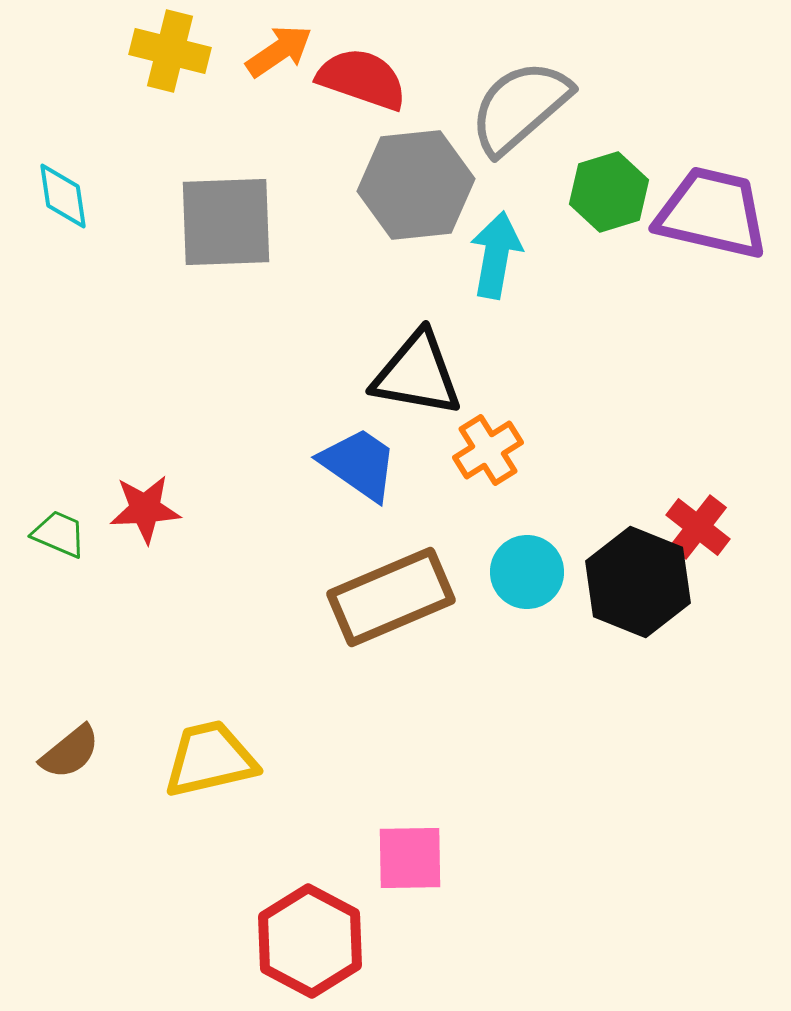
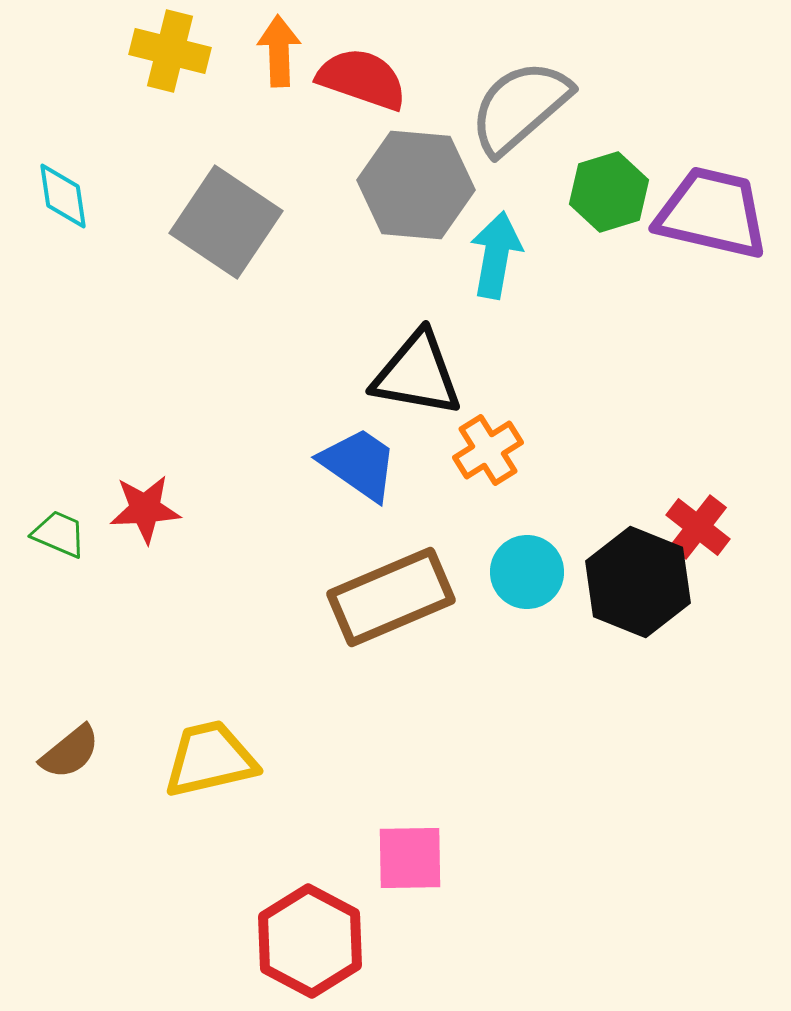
orange arrow: rotated 58 degrees counterclockwise
gray hexagon: rotated 11 degrees clockwise
gray square: rotated 36 degrees clockwise
